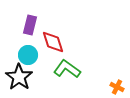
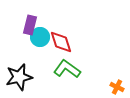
red diamond: moved 8 px right
cyan circle: moved 12 px right, 18 px up
black star: rotated 24 degrees clockwise
